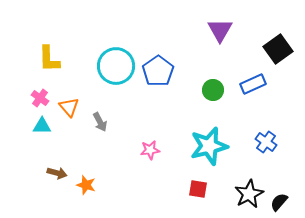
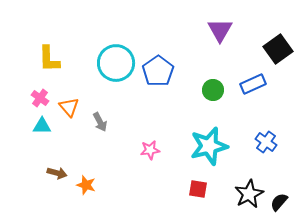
cyan circle: moved 3 px up
